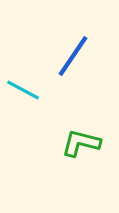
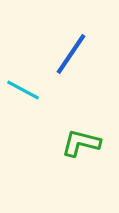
blue line: moved 2 px left, 2 px up
